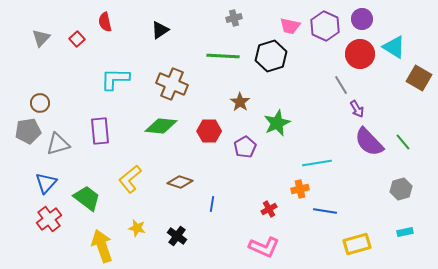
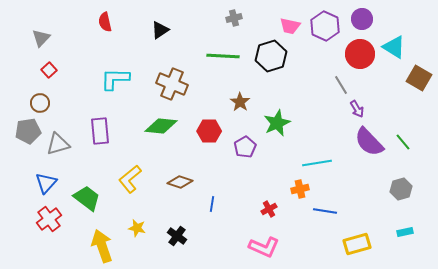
red square at (77, 39): moved 28 px left, 31 px down
